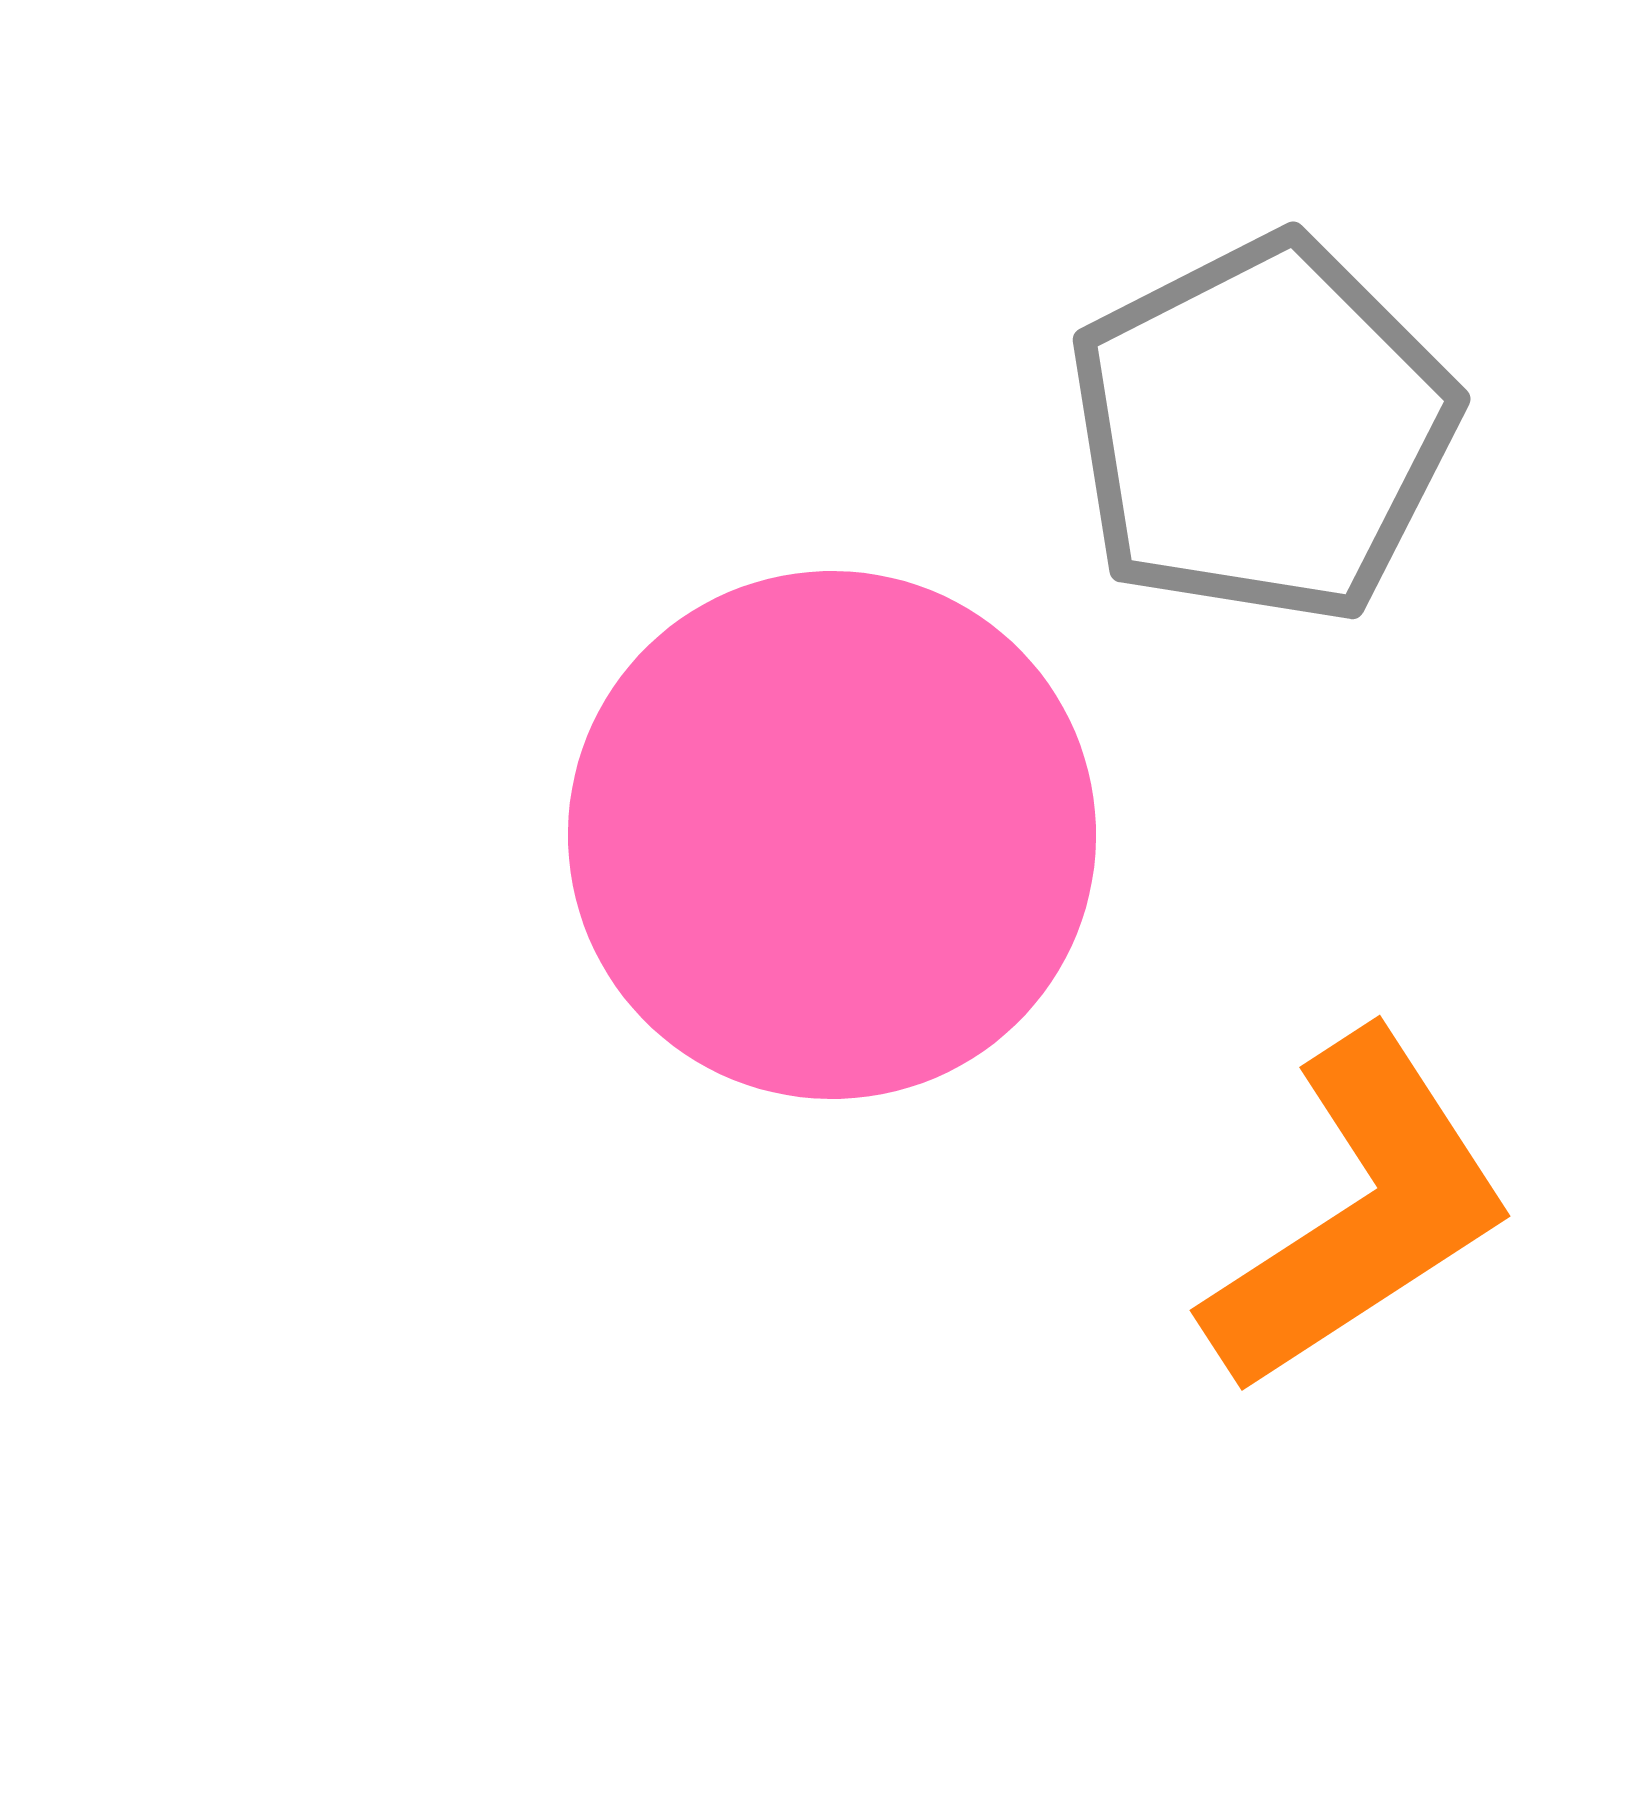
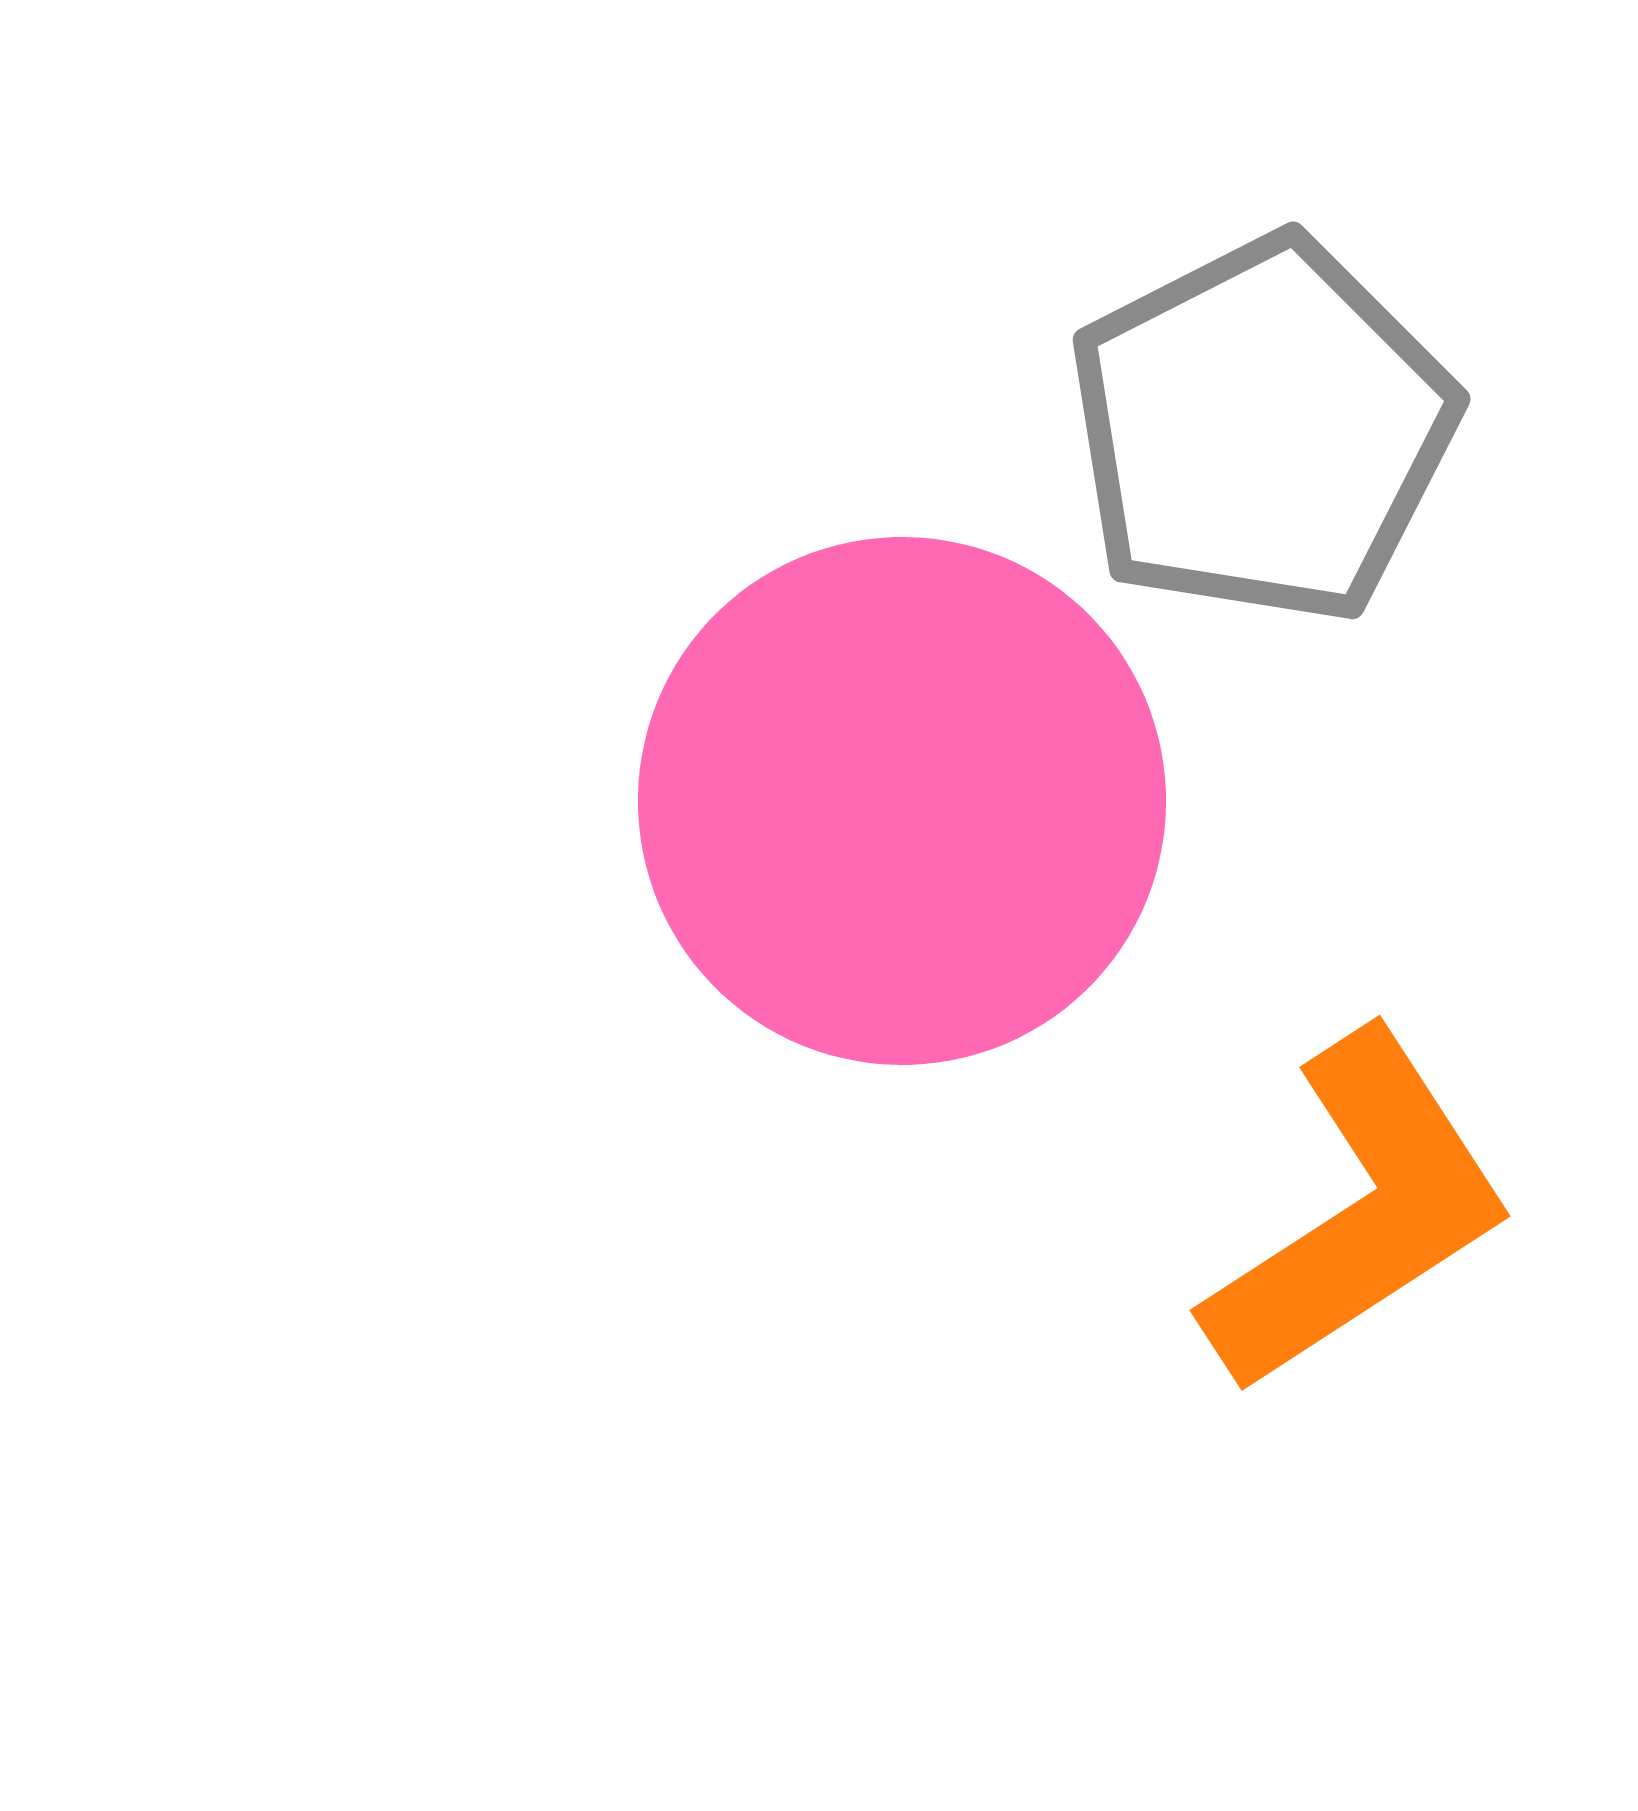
pink circle: moved 70 px right, 34 px up
